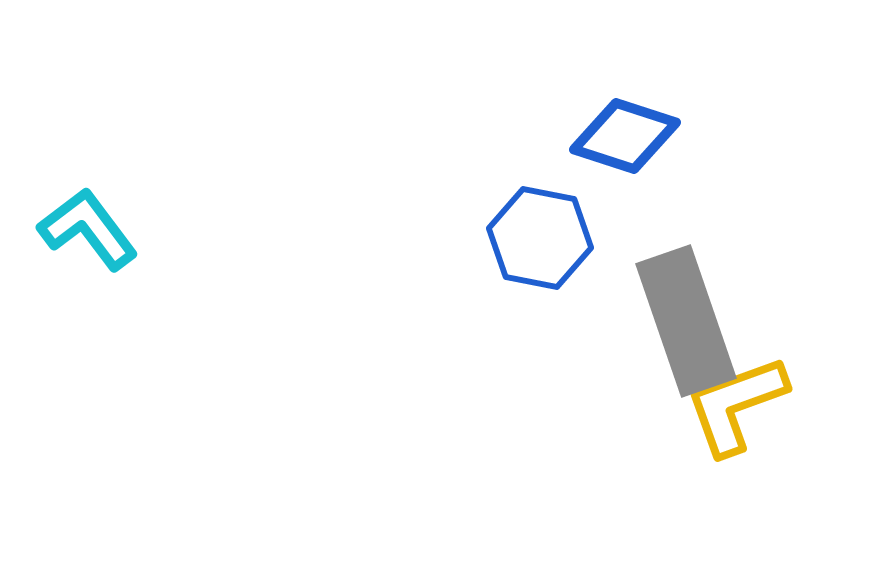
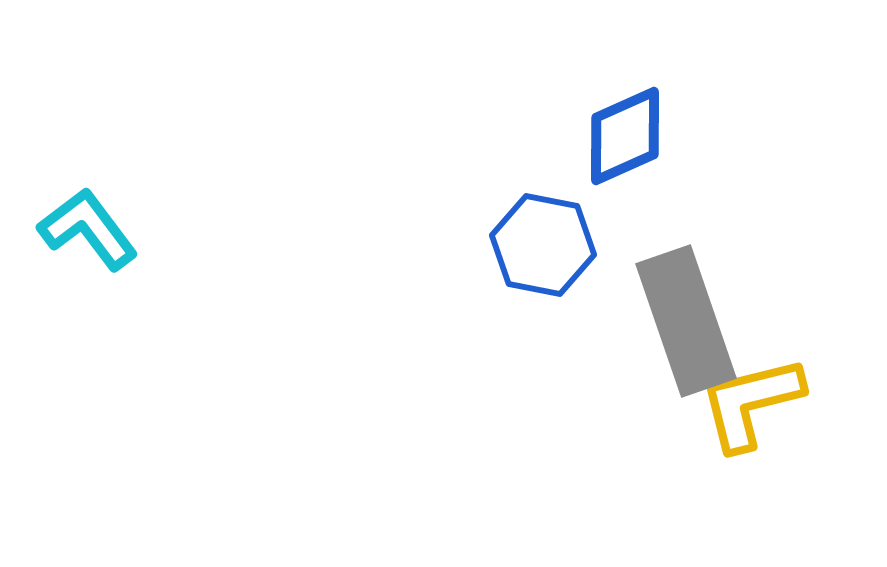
blue diamond: rotated 42 degrees counterclockwise
blue hexagon: moved 3 px right, 7 px down
yellow L-shape: moved 15 px right, 2 px up; rotated 6 degrees clockwise
